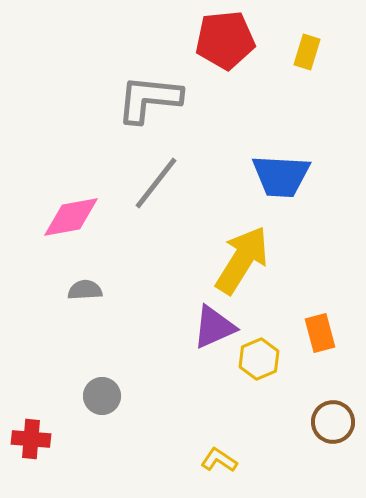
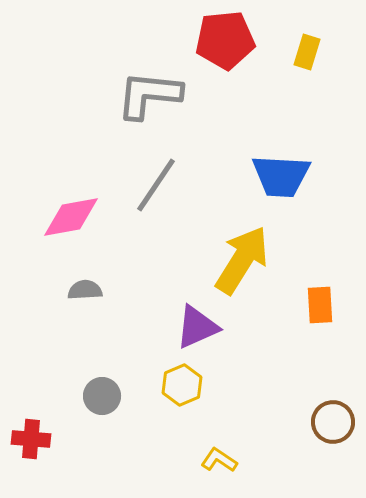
gray L-shape: moved 4 px up
gray line: moved 2 px down; rotated 4 degrees counterclockwise
purple triangle: moved 17 px left
orange rectangle: moved 28 px up; rotated 12 degrees clockwise
yellow hexagon: moved 77 px left, 26 px down
